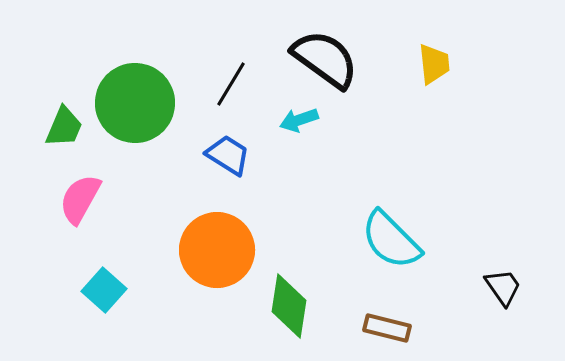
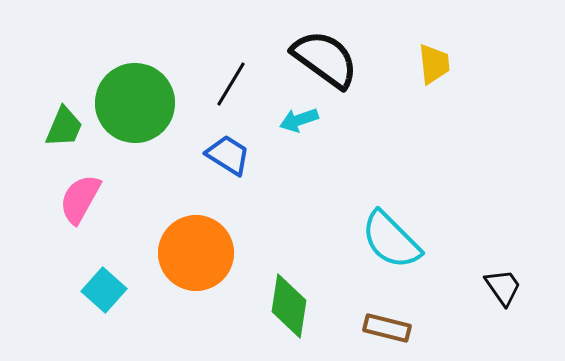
orange circle: moved 21 px left, 3 px down
